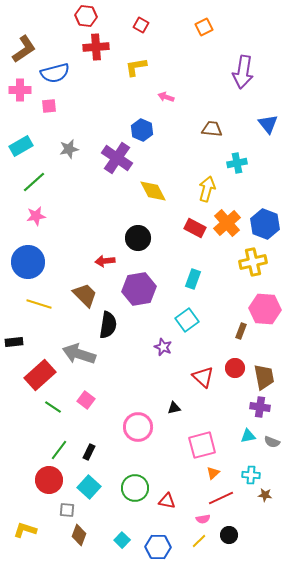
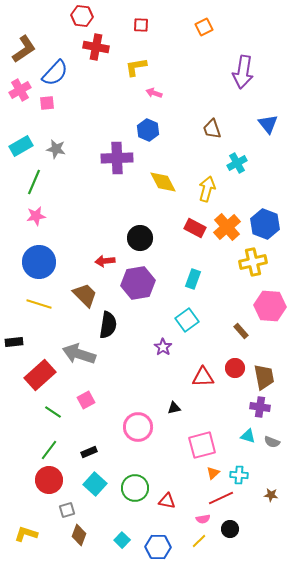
red hexagon at (86, 16): moved 4 px left
red square at (141, 25): rotated 28 degrees counterclockwise
red cross at (96, 47): rotated 15 degrees clockwise
blue semicircle at (55, 73): rotated 32 degrees counterclockwise
pink cross at (20, 90): rotated 30 degrees counterclockwise
pink arrow at (166, 97): moved 12 px left, 4 px up
pink square at (49, 106): moved 2 px left, 3 px up
brown trapezoid at (212, 129): rotated 115 degrees counterclockwise
blue hexagon at (142, 130): moved 6 px right
gray star at (69, 149): moved 13 px left; rotated 24 degrees clockwise
purple cross at (117, 158): rotated 36 degrees counterclockwise
cyan cross at (237, 163): rotated 18 degrees counterclockwise
green line at (34, 182): rotated 25 degrees counterclockwise
yellow diamond at (153, 191): moved 10 px right, 9 px up
orange cross at (227, 223): moved 4 px down
black circle at (138, 238): moved 2 px right
blue circle at (28, 262): moved 11 px right
purple hexagon at (139, 289): moved 1 px left, 6 px up
pink hexagon at (265, 309): moved 5 px right, 3 px up
brown rectangle at (241, 331): rotated 63 degrees counterclockwise
purple star at (163, 347): rotated 12 degrees clockwise
red triangle at (203, 377): rotated 45 degrees counterclockwise
pink square at (86, 400): rotated 24 degrees clockwise
green line at (53, 407): moved 5 px down
cyan triangle at (248, 436): rotated 28 degrees clockwise
green line at (59, 450): moved 10 px left
black rectangle at (89, 452): rotated 42 degrees clockwise
cyan cross at (251, 475): moved 12 px left
cyan square at (89, 487): moved 6 px right, 3 px up
brown star at (265, 495): moved 6 px right
gray square at (67, 510): rotated 21 degrees counterclockwise
yellow L-shape at (25, 530): moved 1 px right, 4 px down
black circle at (229, 535): moved 1 px right, 6 px up
